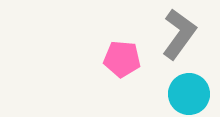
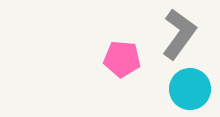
cyan circle: moved 1 px right, 5 px up
